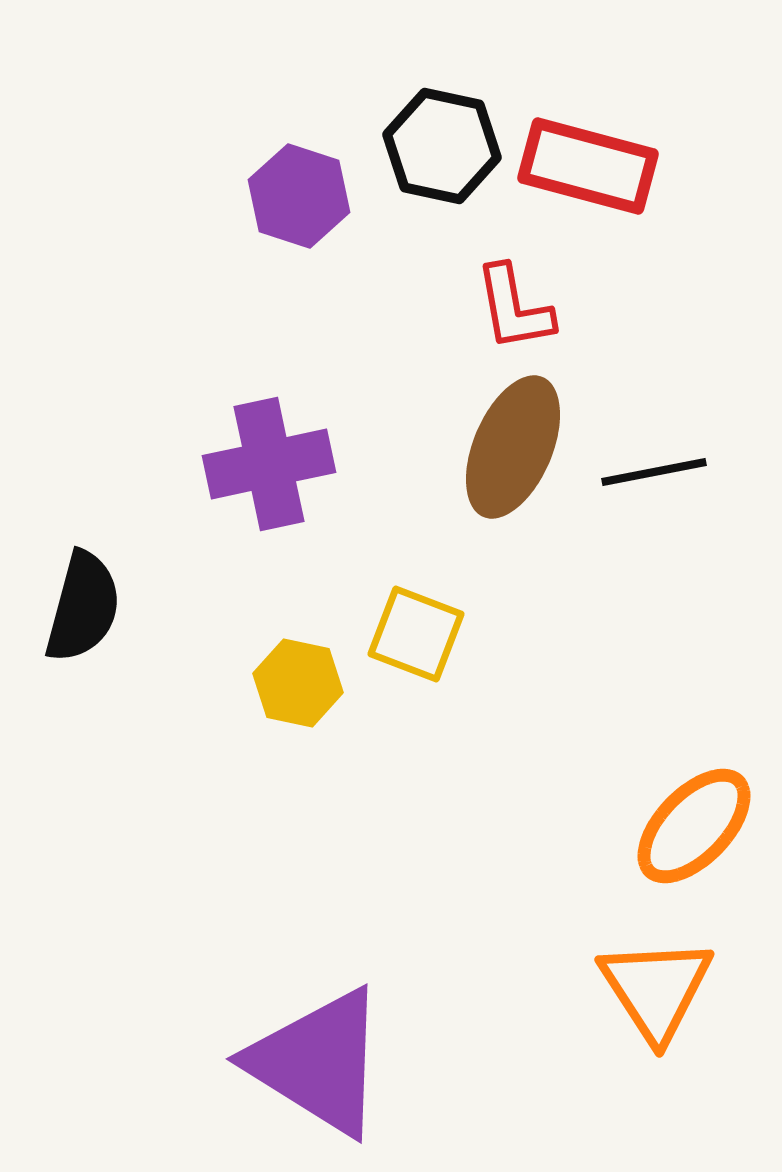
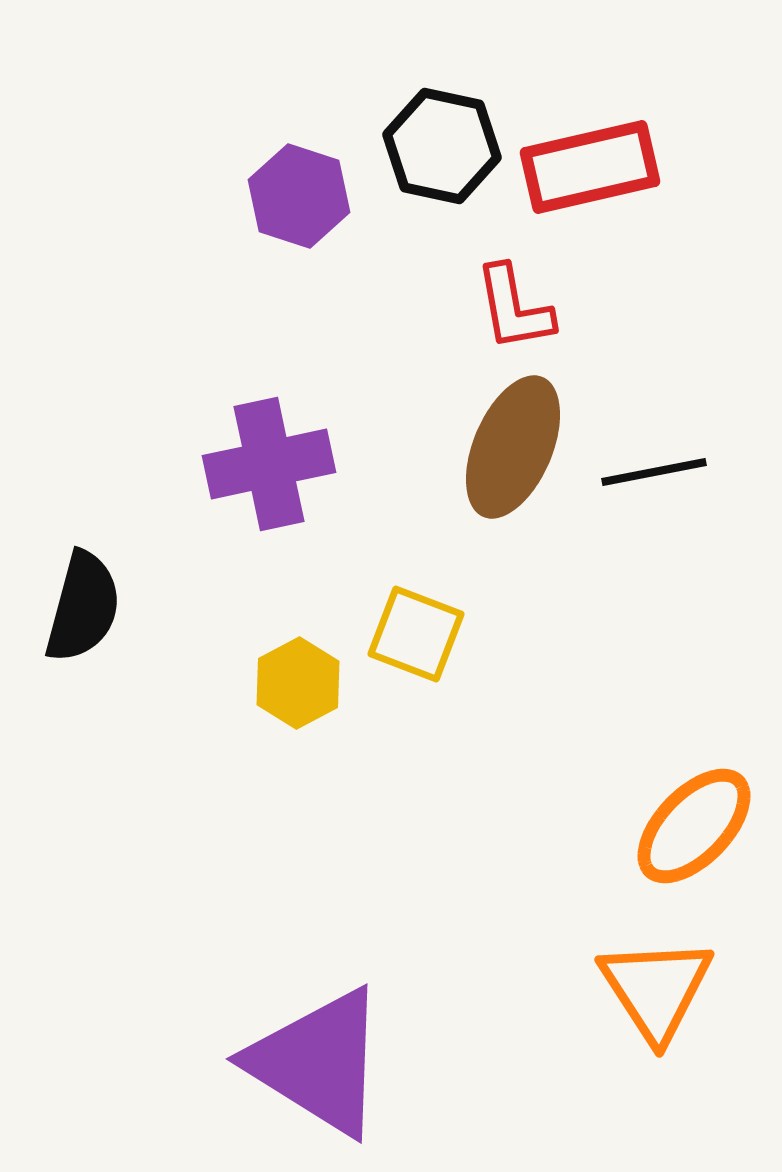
red rectangle: moved 2 px right, 1 px down; rotated 28 degrees counterclockwise
yellow hexagon: rotated 20 degrees clockwise
